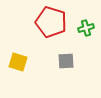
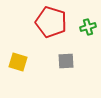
green cross: moved 2 px right, 1 px up
